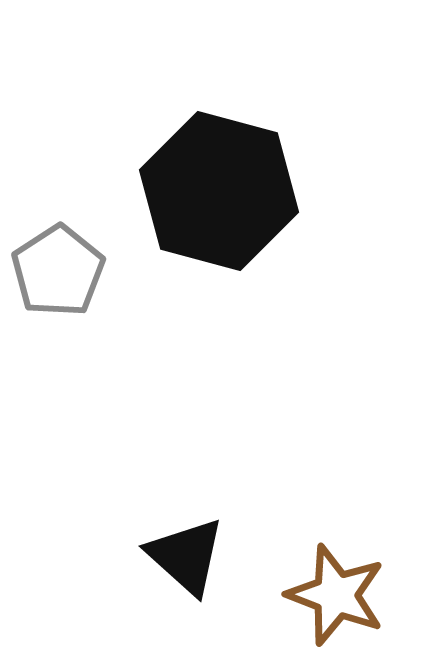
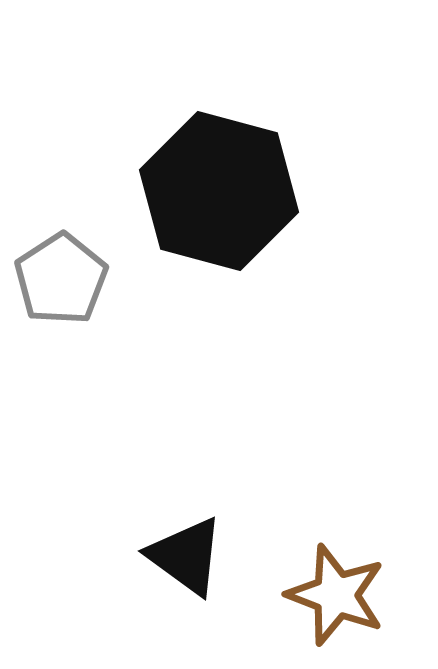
gray pentagon: moved 3 px right, 8 px down
black triangle: rotated 6 degrees counterclockwise
